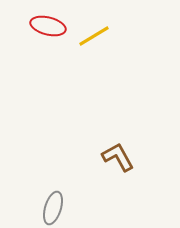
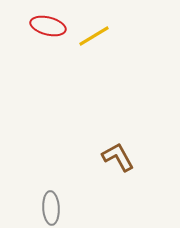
gray ellipse: moved 2 px left; rotated 20 degrees counterclockwise
